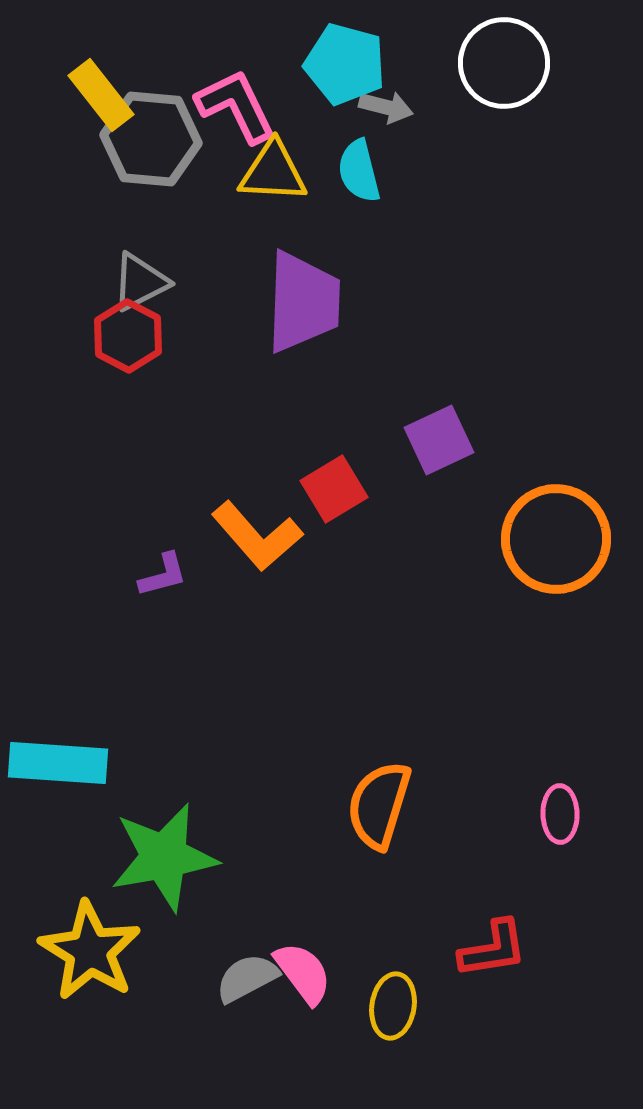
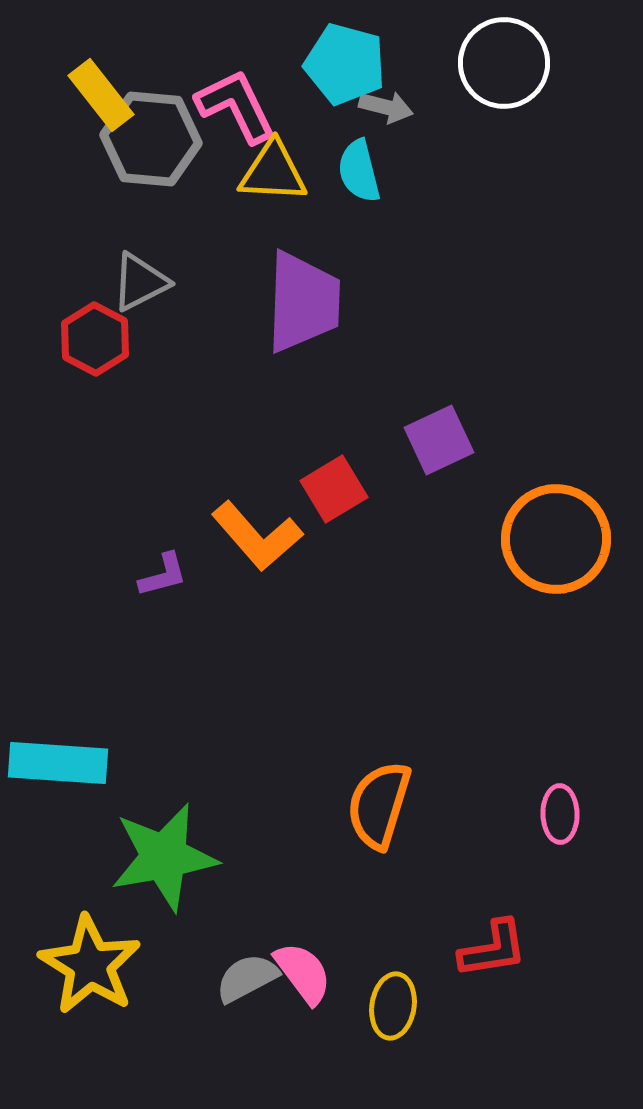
red hexagon: moved 33 px left, 3 px down
yellow star: moved 14 px down
